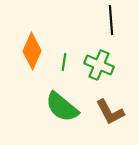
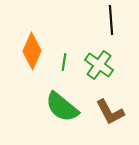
green cross: rotated 12 degrees clockwise
